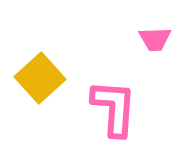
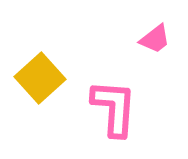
pink trapezoid: rotated 36 degrees counterclockwise
